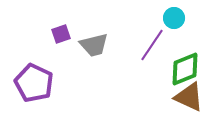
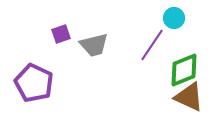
green diamond: moved 1 px left, 1 px down
